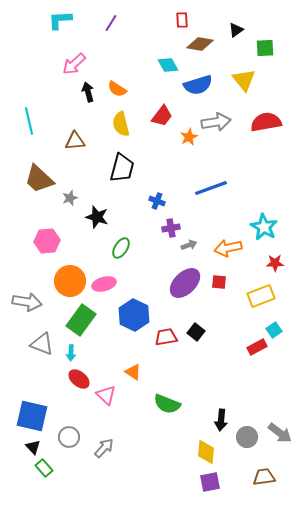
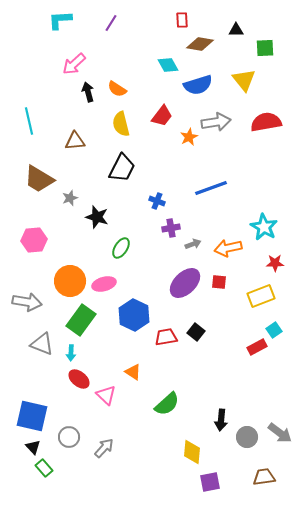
black triangle at (236, 30): rotated 35 degrees clockwise
black trapezoid at (122, 168): rotated 12 degrees clockwise
brown trapezoid at (39, 179): rotated 12 degrees counterclockwise
pink hexagon at (47, 241): moved 13 px left, 1 px up
gray arrow at (189, 245): moved 4 px right, 1 px up
green semicircle at (167, 404): rotated 64 degrees counterclockwise
yellow diamond at (206, 452): moved 14 px left
